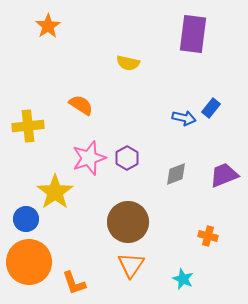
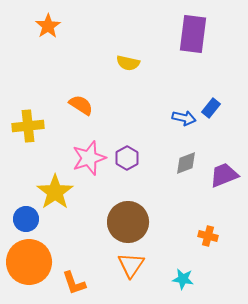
gray diamond: moved 10 px right, 11 px up
cyan star: rotated 15 degrees counterclockwise
